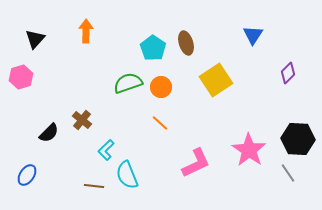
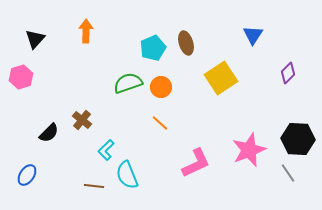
cyan pentagon: rotated 15 degrees clockwise
yellow square: moved 5 px right, 2 px up
pink star: rotated 16 degrees clockwise
